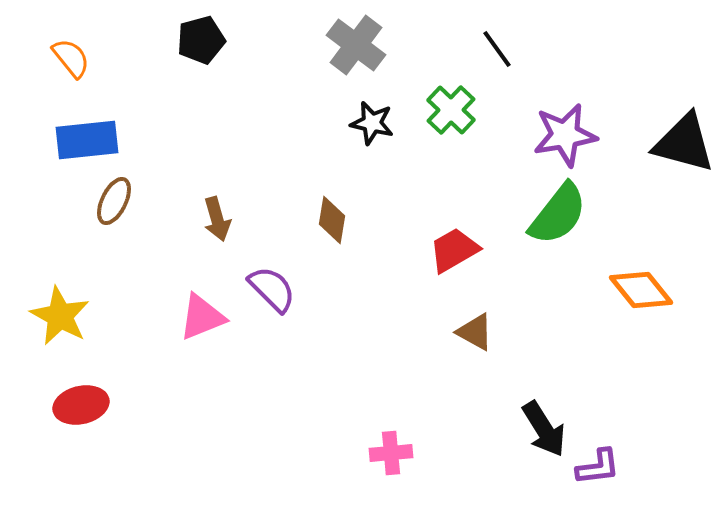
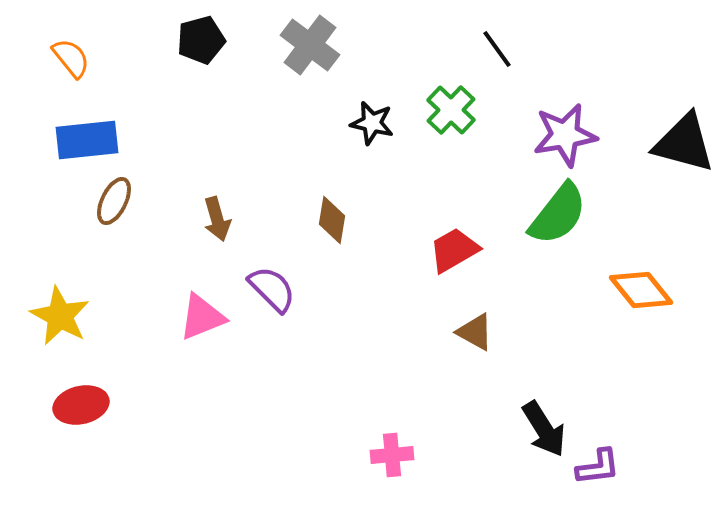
gray cross: moved 46 px left
pink cross: moved 1 px right, 2 px down
